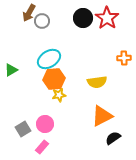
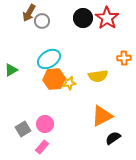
yellow semicircle: moved 1 px right, 6 px up
yellow star: moved 10 px right, 12 px up
